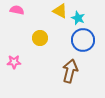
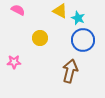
pink semicircle: moved 1 px right; rotated 16 degrees clockwise
